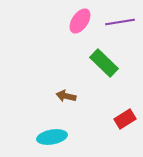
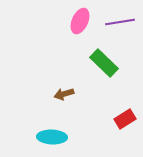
pink ellipse: rotated 10 degrees counterclockwise
brown arrow: moved 2 px left, 2 px up; rotated 30 degrees counterclockwise
cyan ellipse: rotated 12 degrees clockwise
